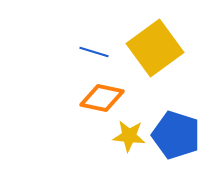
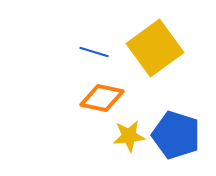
yellow star: rotated 12 degrees counterclockwise
